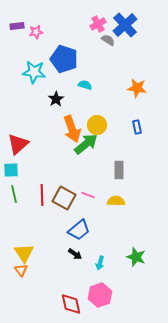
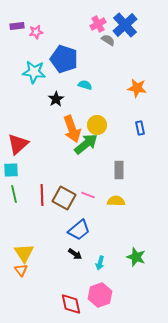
blue rectangle: moved 3 px right, 1 px down
